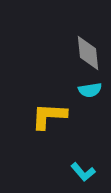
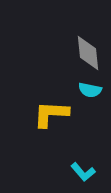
cyan semicircle: rotated 20 degrees clockwise
yellow L-shape: moved 2 px right, 2 px up
